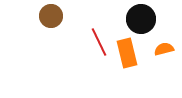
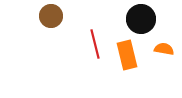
red line: moved 4 px left, 2 px down; rotated 12 degrees clockwise
orange semicircle: rotated 24 degrees clockwise
orange rectangle: moved 2 px down
